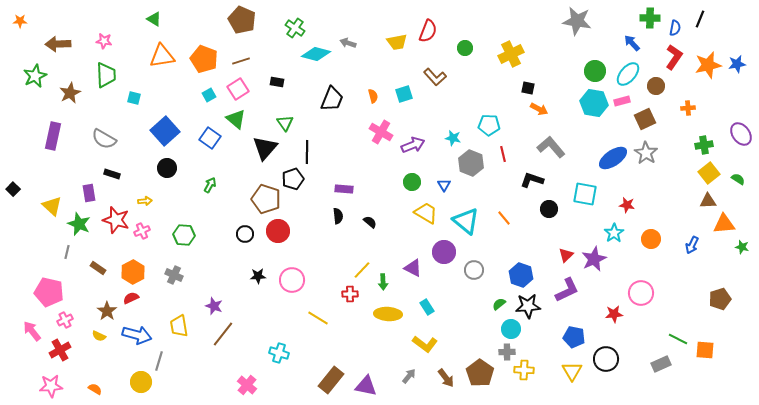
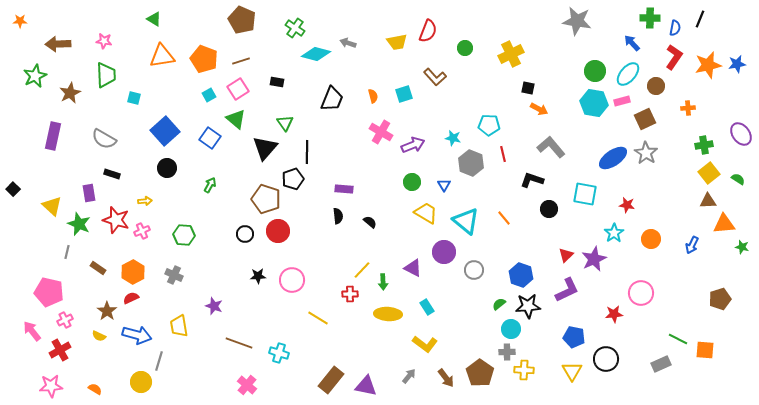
brown line at (223, 334): moved 16 px right, 9 px down; rotated 72 degrees clockwise
